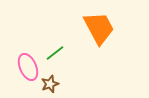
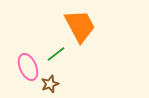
orange trapezoid: moved 19 px left, 2 px up
green line: moved 1 px right, 1 px down
